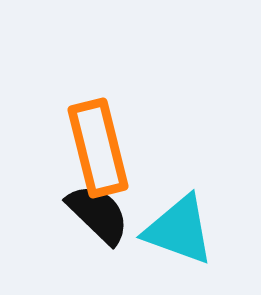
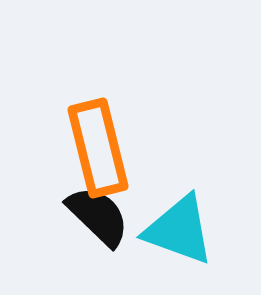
black semicircle: moved 2 px down
